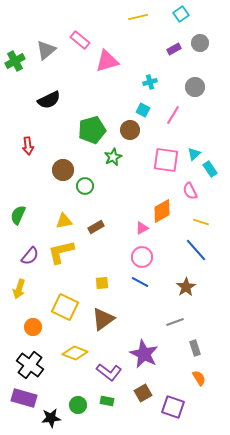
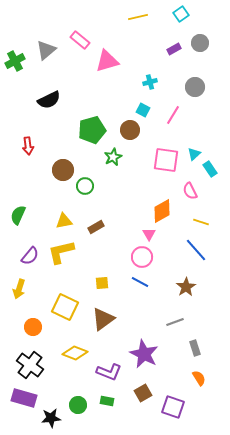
pink triangle at (142, 228): moved 7 px right, 6 px down; rotated 32 degrees counterclockwise
purple L-shape at (109, 372): rotated 15 degrees counterclockwise
